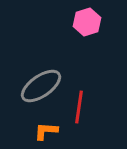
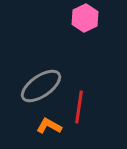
pink hexagon: moved 2 px left, 4 px up; rotated 8 degrees counterclockwise
orange L-shape: moved 3 px right, 5 px up; rotated 25 degrees clockwise
